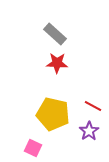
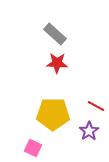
red line: moved 3 px right
yellow pentagon: rotated 12 degrees counterclockwise
